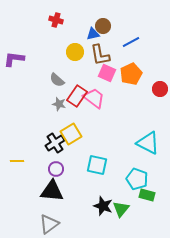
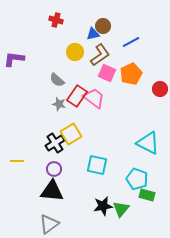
brown L-shape: rotated 115 degrees counterclockwise
purple circle: moved 2 px left
black star: rotated 30 degrees counterclockwise
